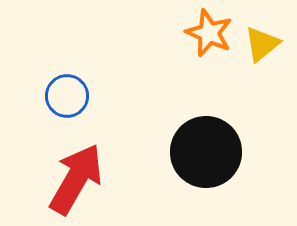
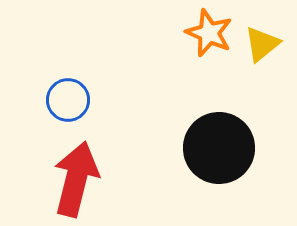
blue circle: moved 1 px right, 4 px down
black circle: moved 13 px right, 4 px up
red arrow: rotated 16 degrees counterclockwise
